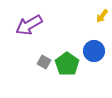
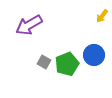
blue circle: moved 4 px down
green pentagon: rotated 15 degrees clockwise
